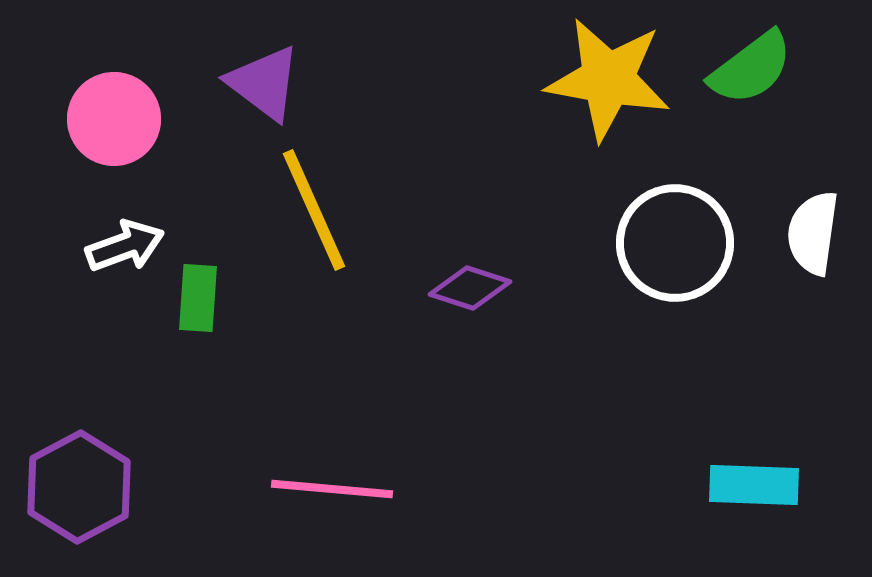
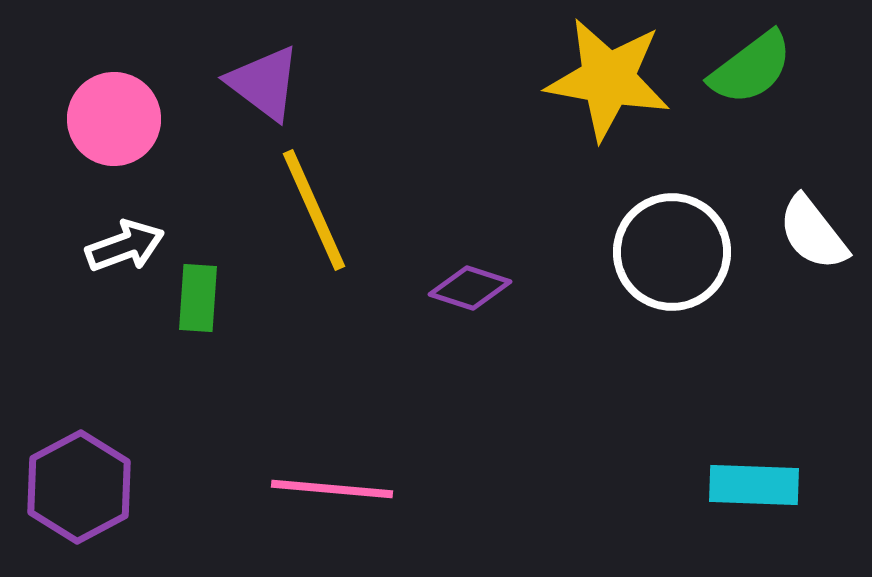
white semicircle: rotated 46 degrees counterclockwise
white circle: moved 3 px left, 9 px down
